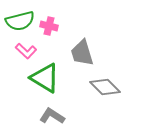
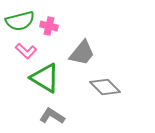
gray trapezoid: rotated 124 degrees counterclockwise
